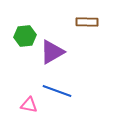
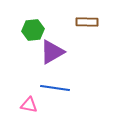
green hexagon: moved 8 px right, 6 px up
blue line: moved 2 px left, 3 px up; rotated 12 degrees counterclockwise
